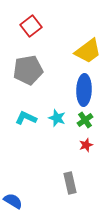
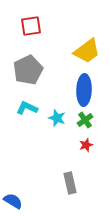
red square: rotated 30 degrees clockwise
yellow trapezoid: moved 1 px left
gray pentagon: rotated 16 degrees counterclockwise
cyan L-shape: moved 1 px right, 10 px up
